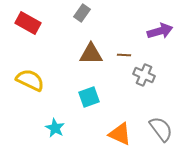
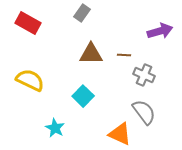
cyan square: moved 6 px left, 1 px up; rotated 25 degrees counterclockwise
gray semicircle: moved 17 px left, 17 px up
